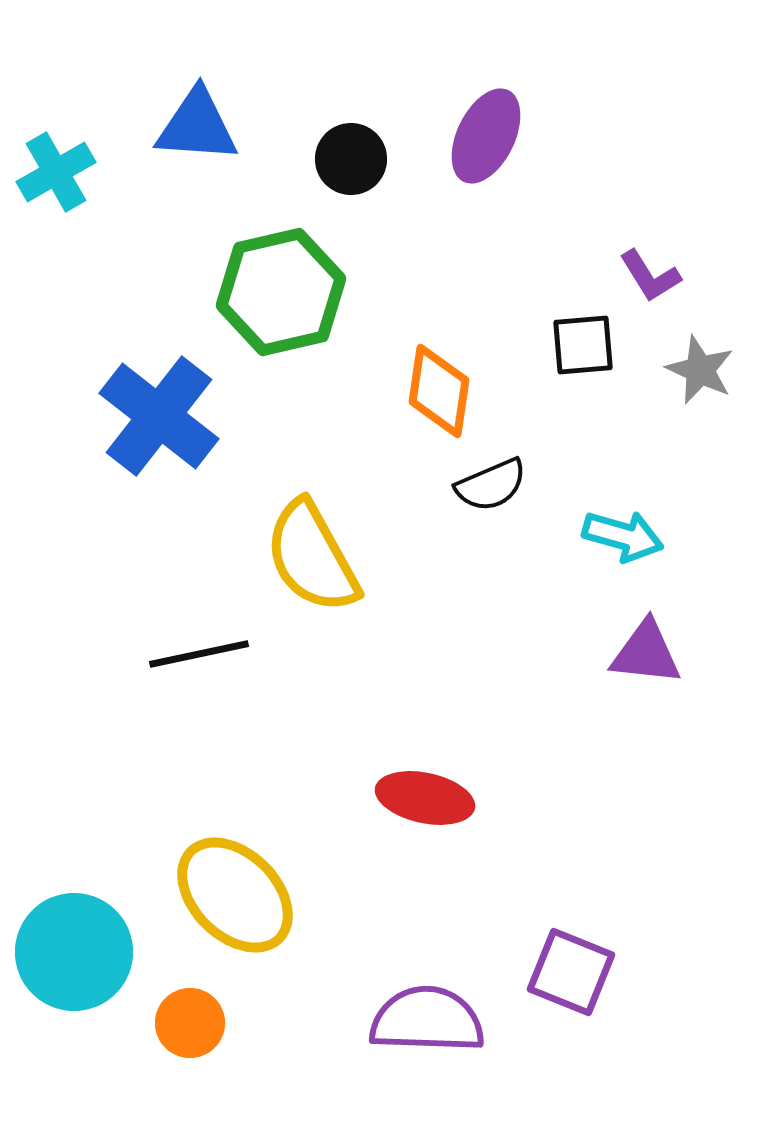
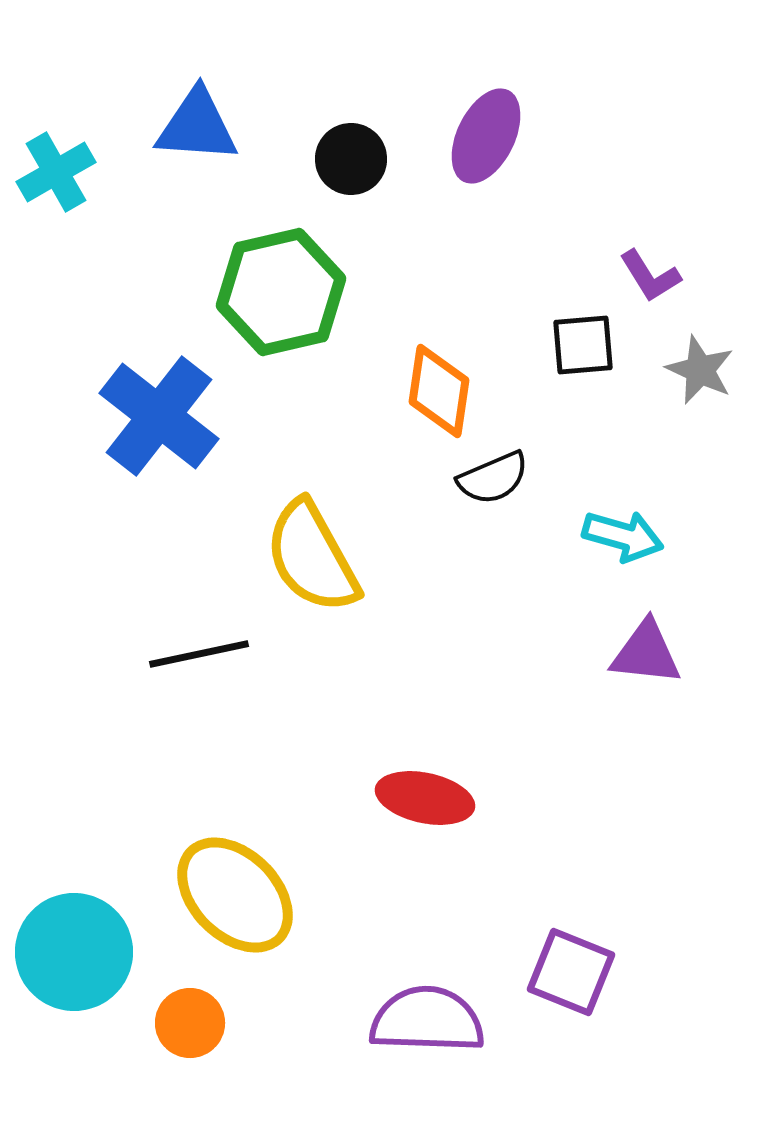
black semicircle: moved 2 px right, 7 px up
